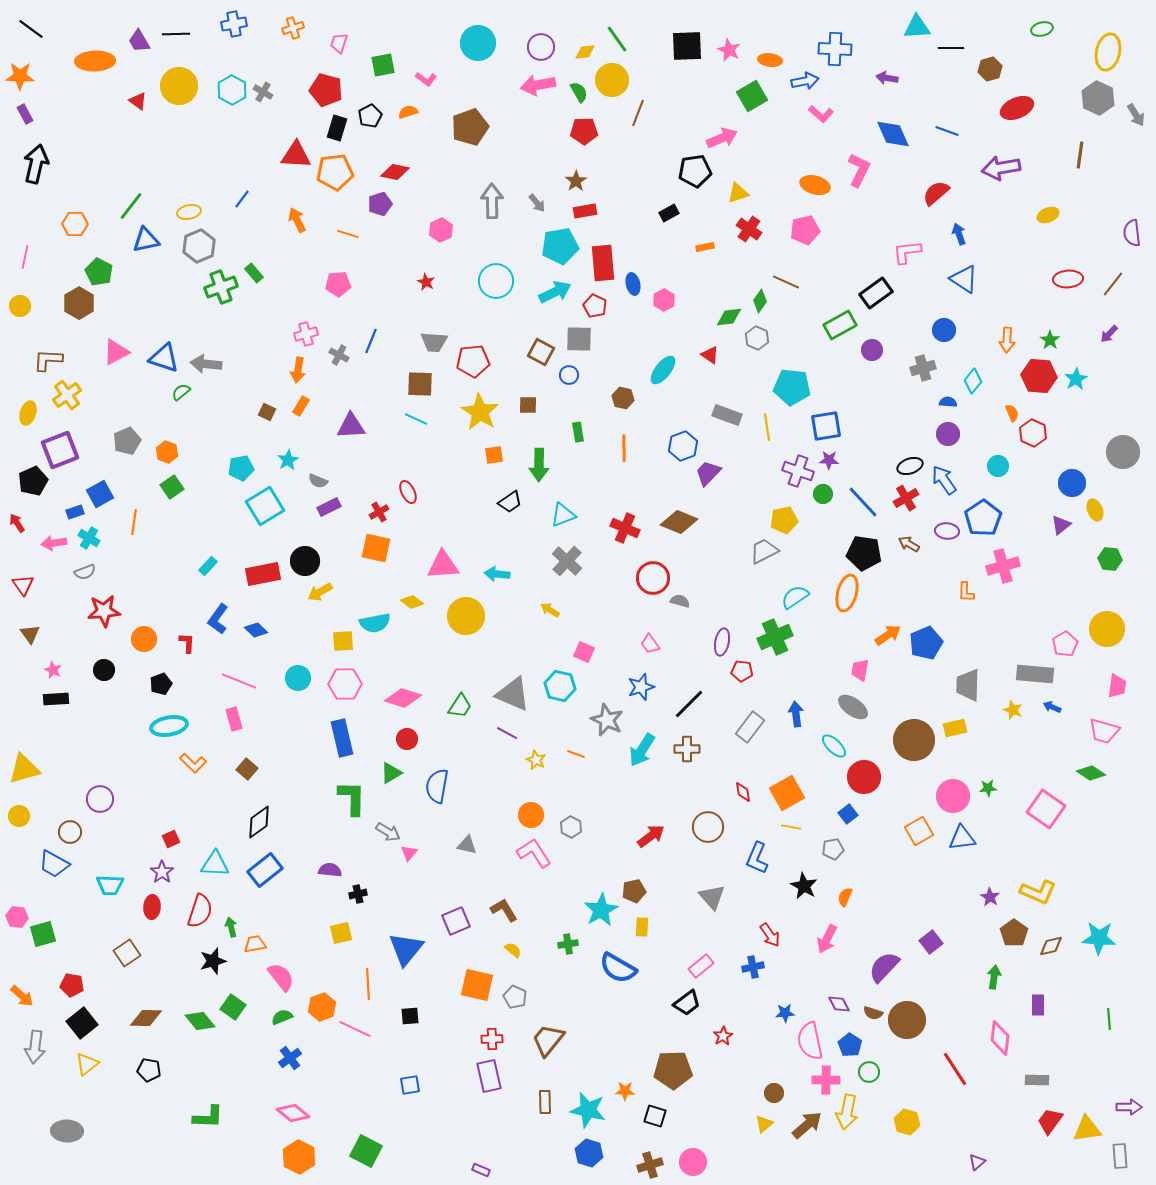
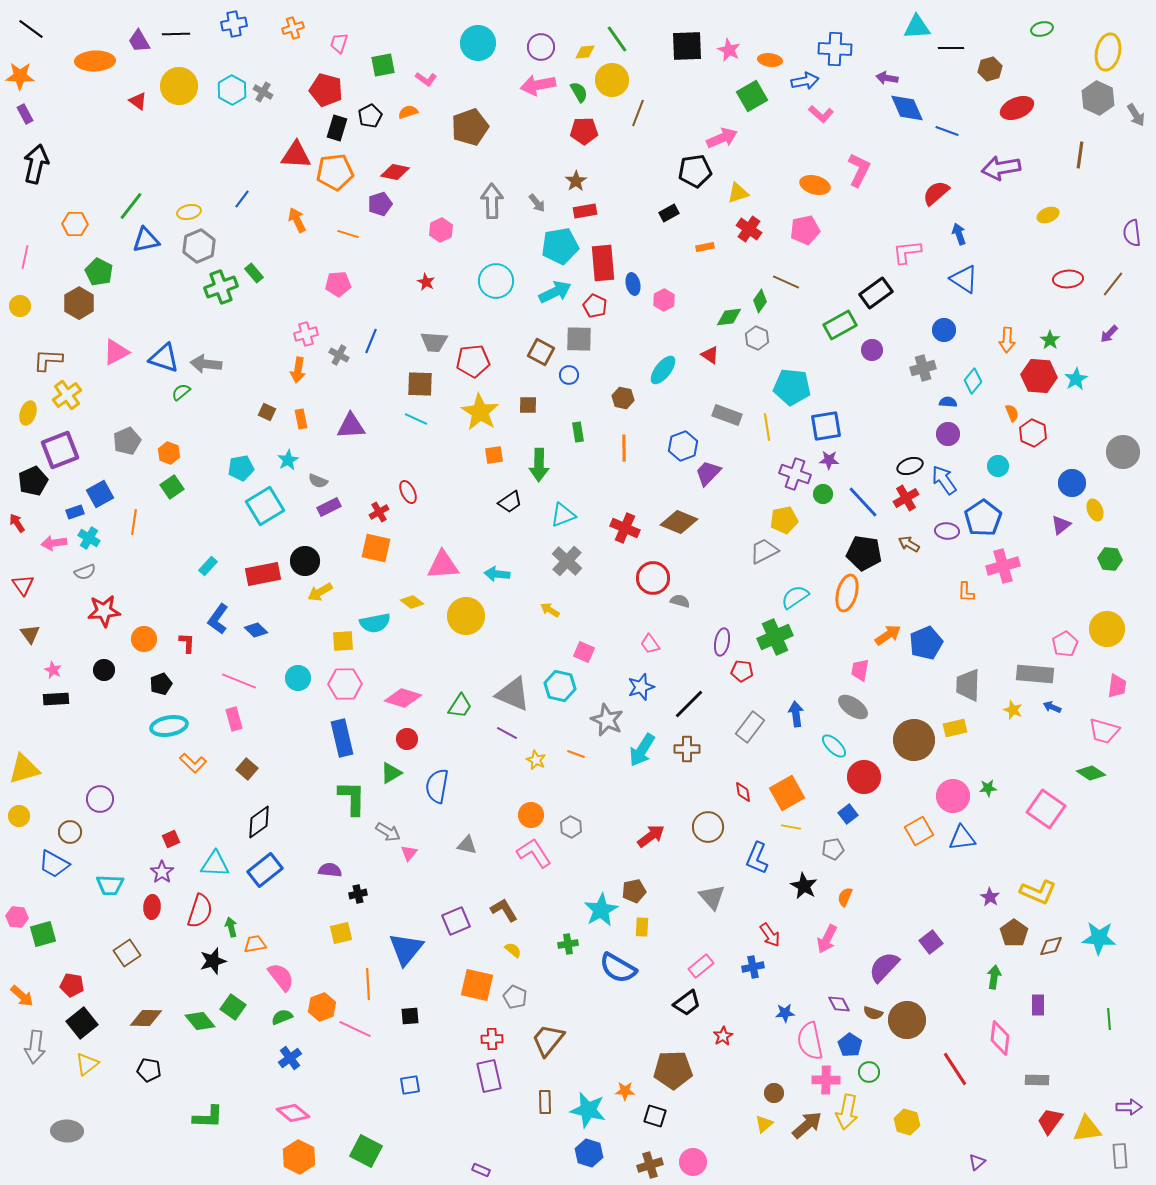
blue diamond at (893, 134): moved 14 px right, 26 px up
orange rectangle at (301, 406): moved 13 px down; rotated 42 degrees counterclockwise
orange hexagon at (167, 452): moved 2 px right, 1 px down
purple cross at (798, 471): moved 3 px left, 3 px down
